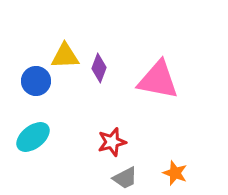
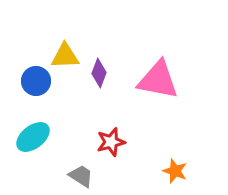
purple diamond: moved 5 px down
red star: moved 1 px left
orange star: moved 2 px up
gray trapezoid: moved 44 px left, 2 px up; rotated 120 degrees counterclockwise
